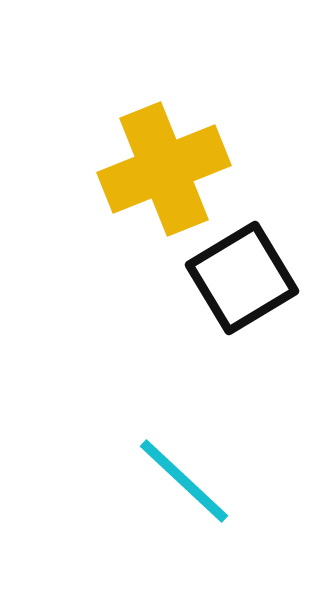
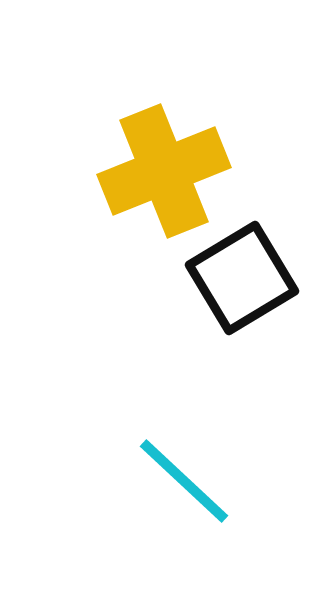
yellow cross: moved 2 px down
